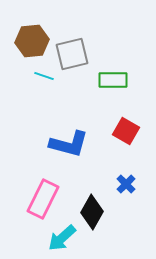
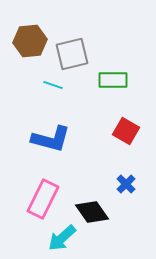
brown hexagon: moved 2 px left
cyan line: moved 9 px right, 9 px down
blue L-shape: moved 18 px left, 5 px up
black diamond: rotated 64 degrees counterclockwise
